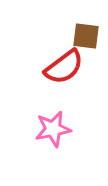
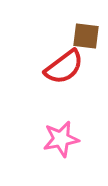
pink star: moved 8 px right, 10 px down
